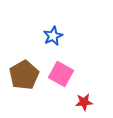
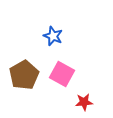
blue star: rotated 24 degrees counterclockwise
pink square: moved 1 px right
